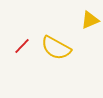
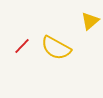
yellow triangle: moved 1 px down; rotated 18 degrees counterclockwise
